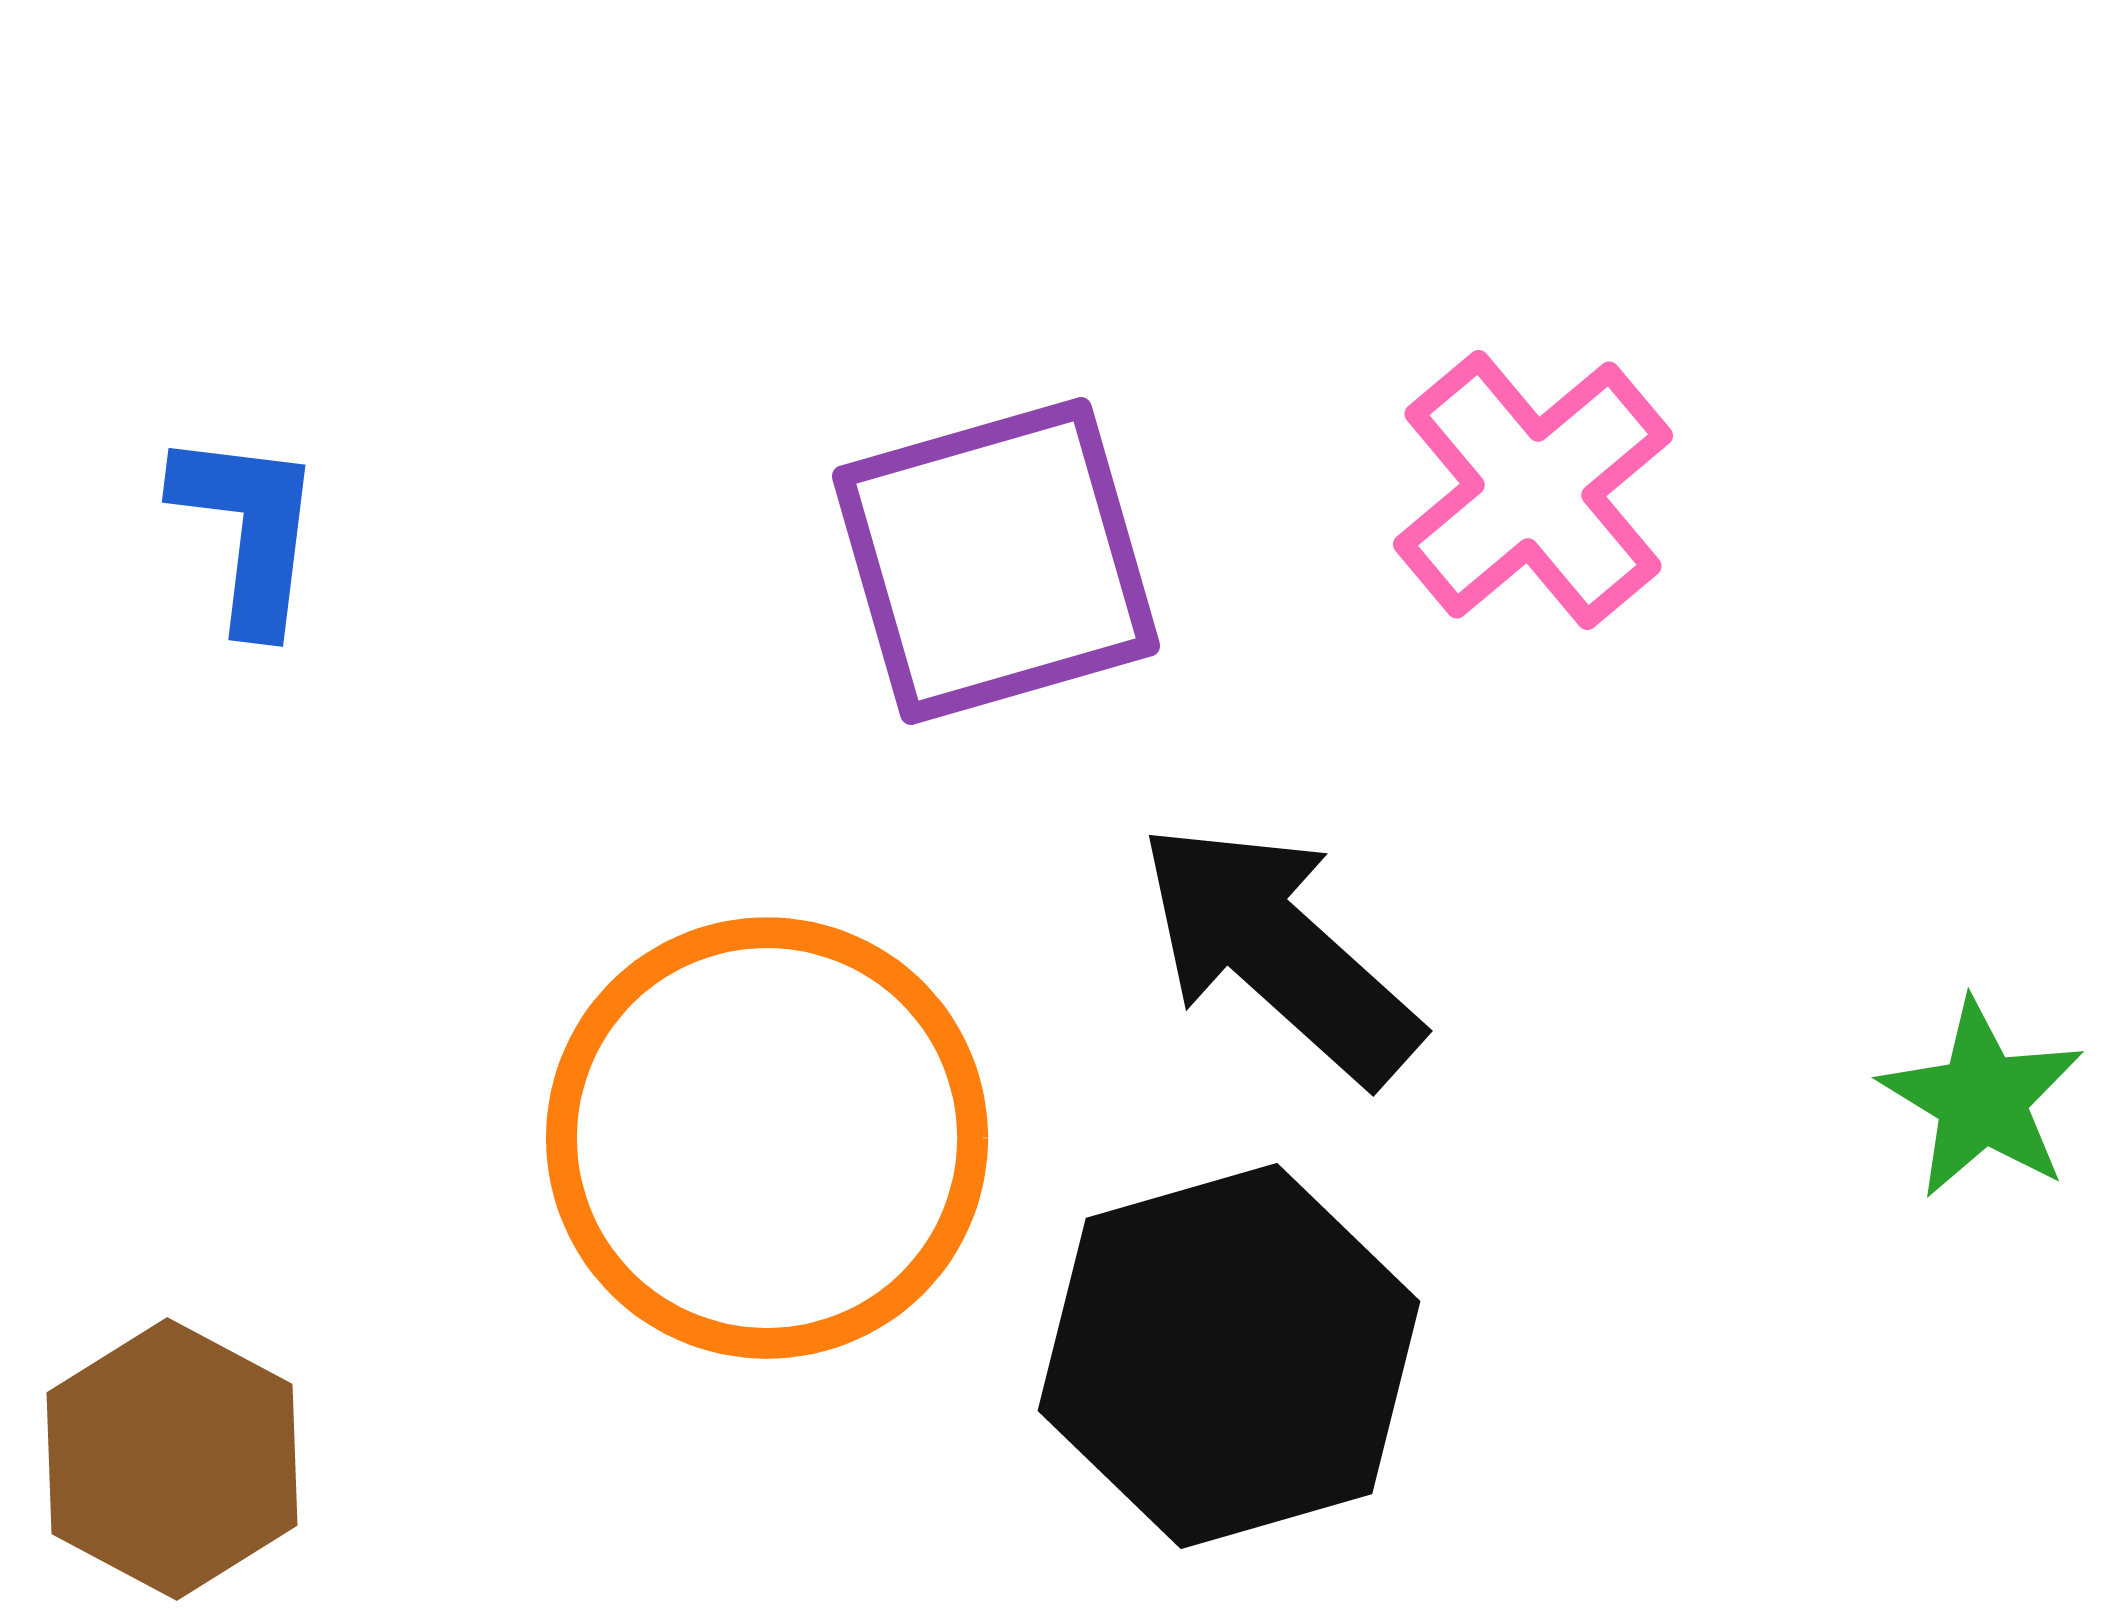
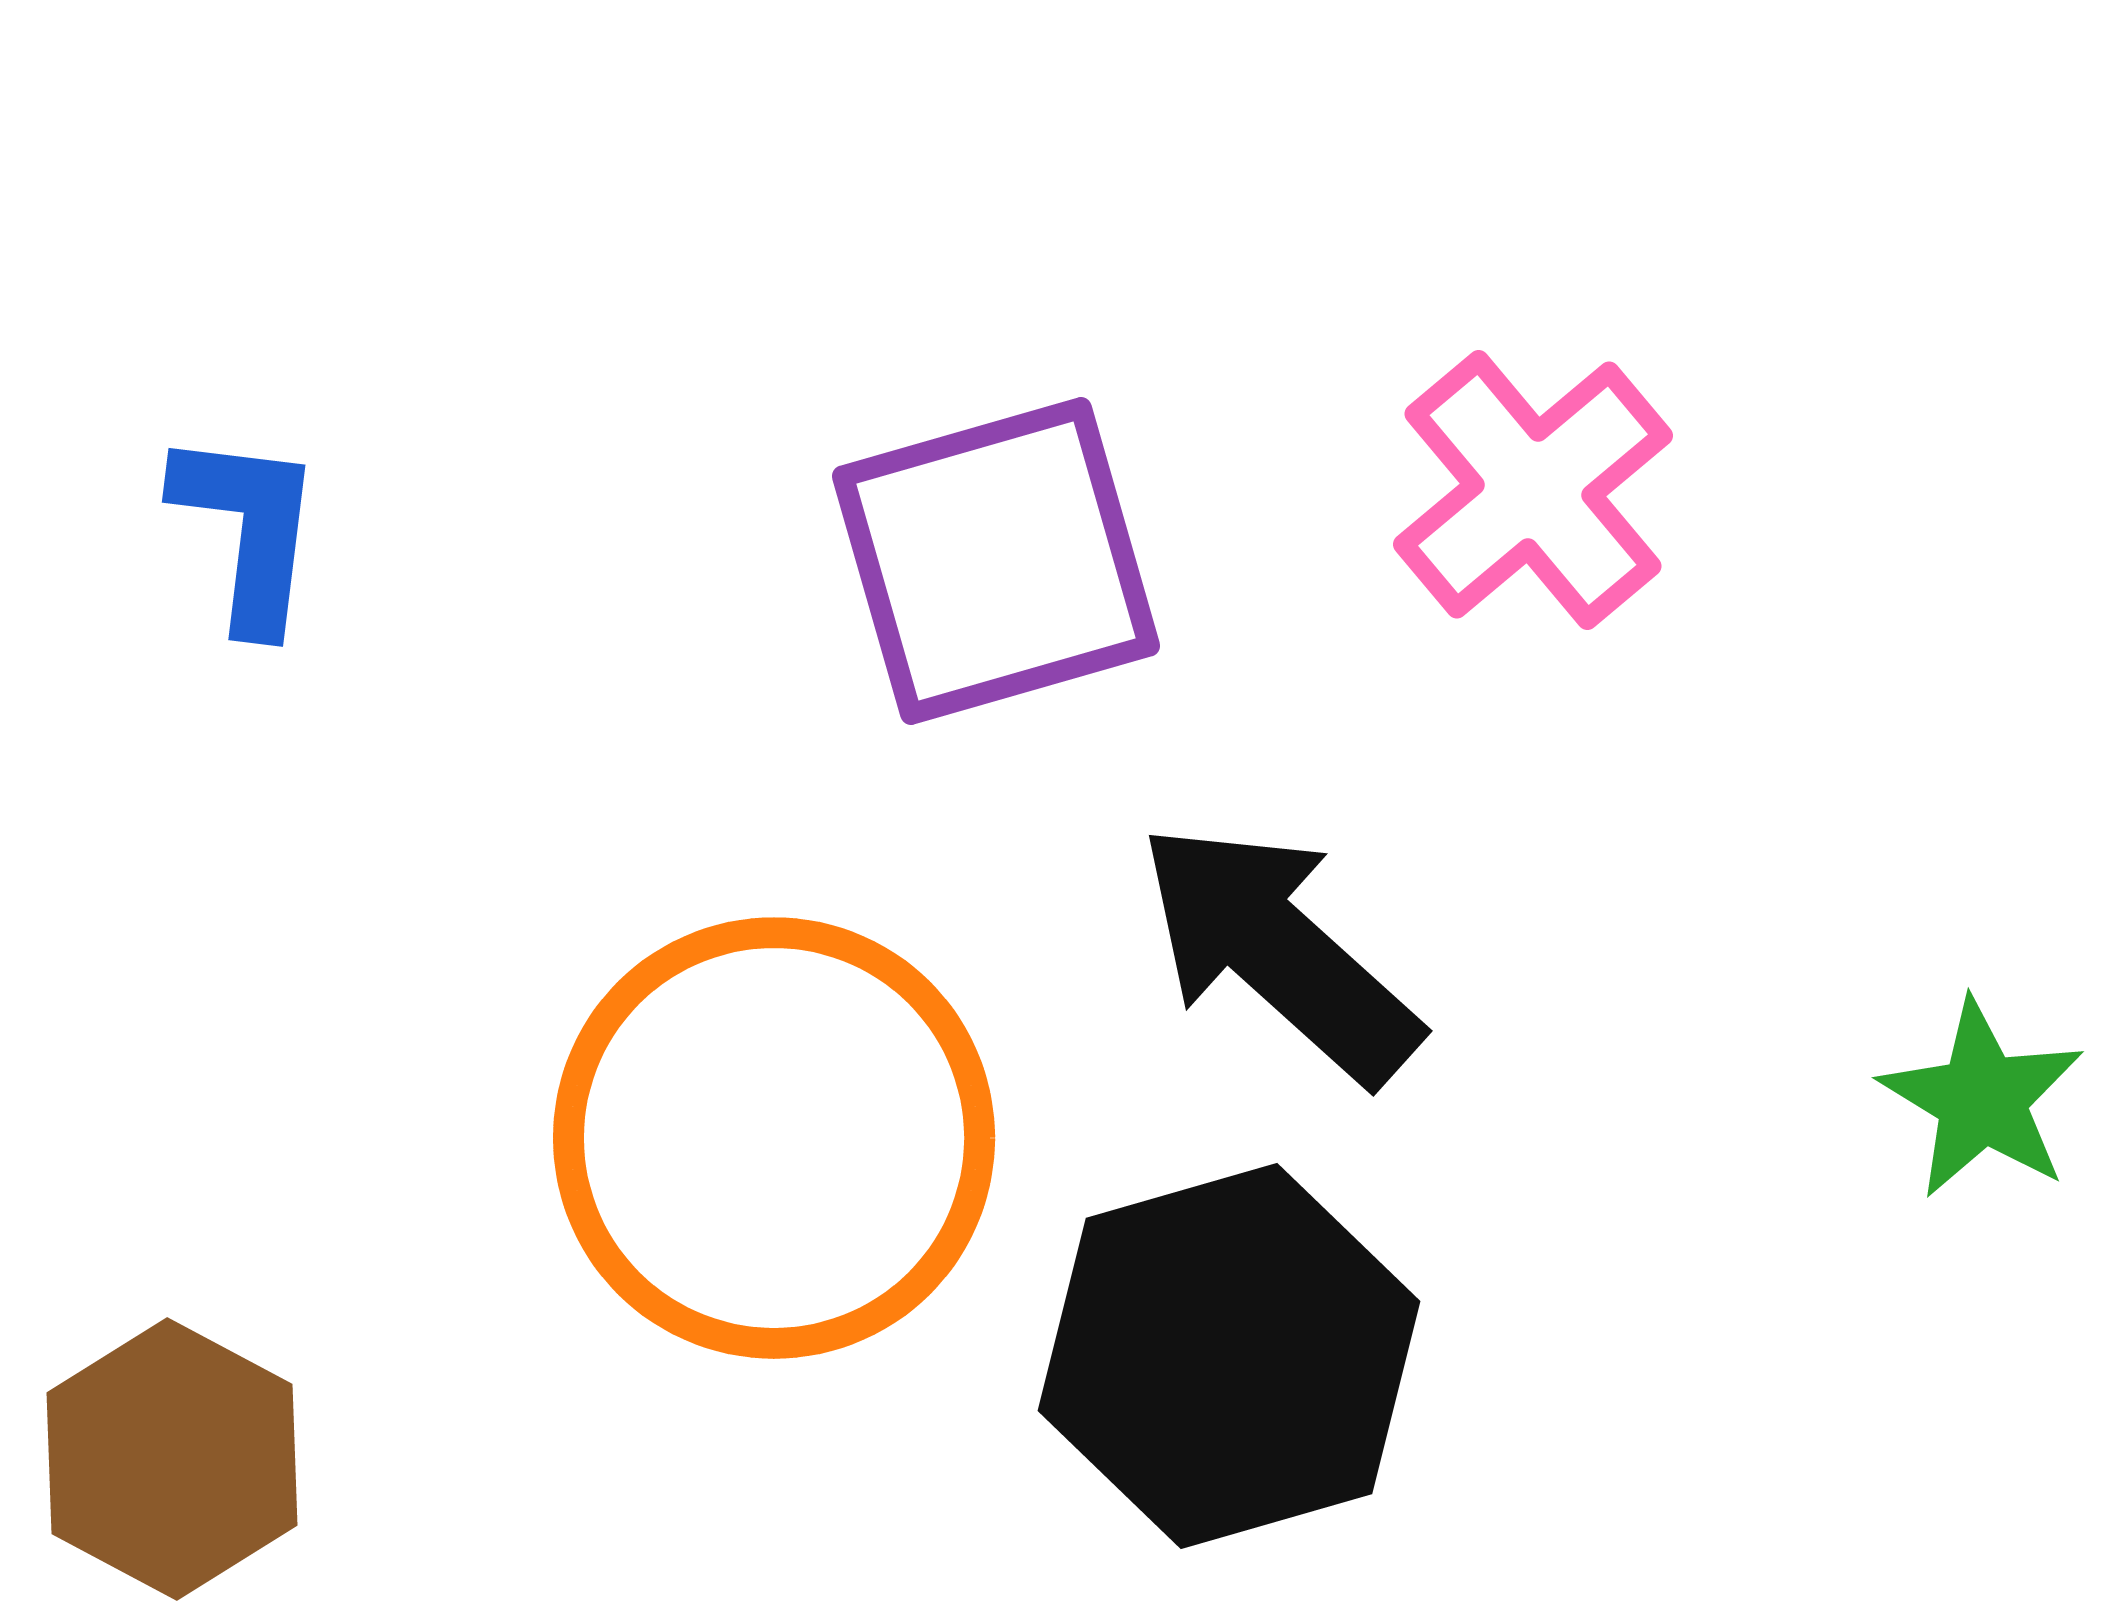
orange circle: moved 7 px right
